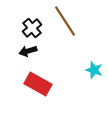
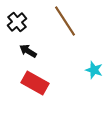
black cross: moved 15 px left, 6 px up
black arrow: rotated 48 degrees clockwise
red rectangle: moved 3 px left, 1 px up
